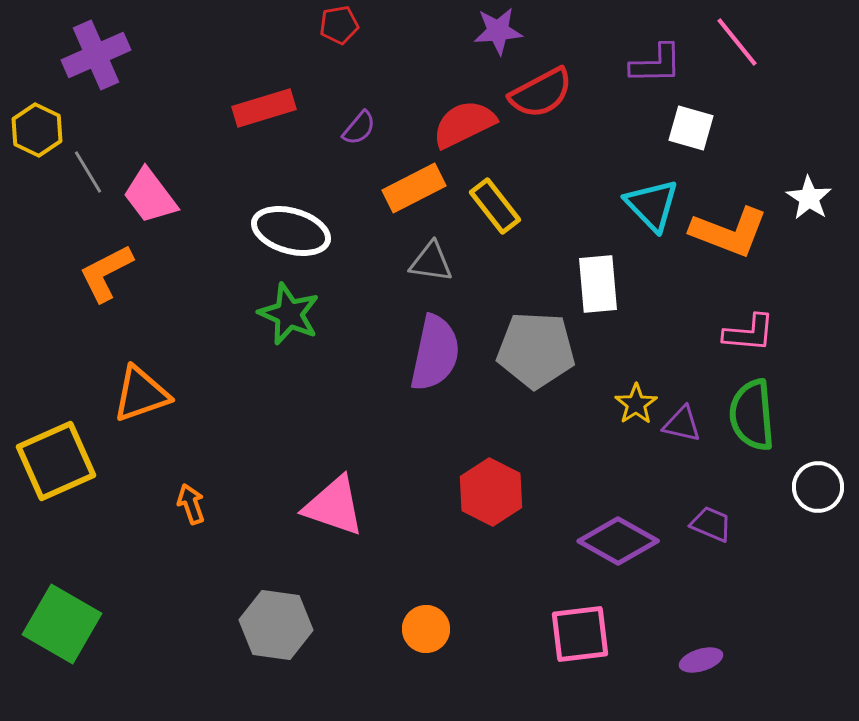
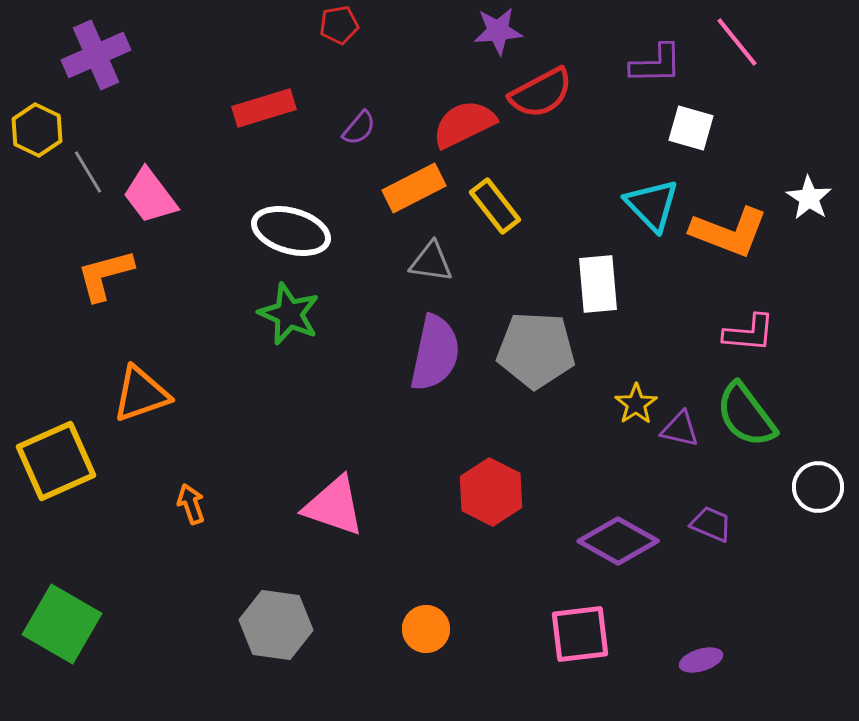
orange L-shape at (106, 273): moved 1 px left, 2 px down; rotated 12 degrees clockwise
green semicircle at (752, 415): moved 6 px left; rotated 32 degrees counterclockwise
purple triangle at (682, 424): moved 2 px left, 5 px down
